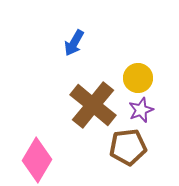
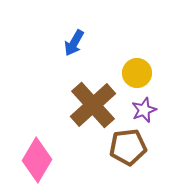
yellow circle: moved 1 px left, 5 px up
brown cross: rotated 9 degrees clockwise
purple star: moved 3 px right
